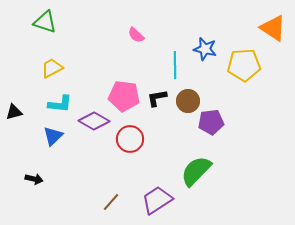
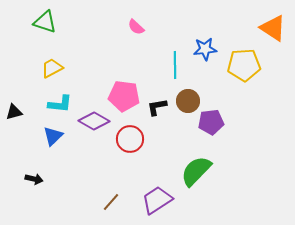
pink semicircle: moved 8 px up
blue star: rotated 20 degrees counterclockwise
black L-shape: moved 9 px down
